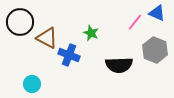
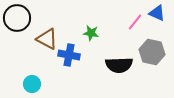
black circle: moved 3 px left, 4 px up
green star: rotated 14 degrees counterclockwise
brown triangle: moved 1 px down
gray hexagon: moved 3 px left, 2 px down; rotated 10 degrees counterclockwise
blue cross: rotated 10 degrees counterclockwise
